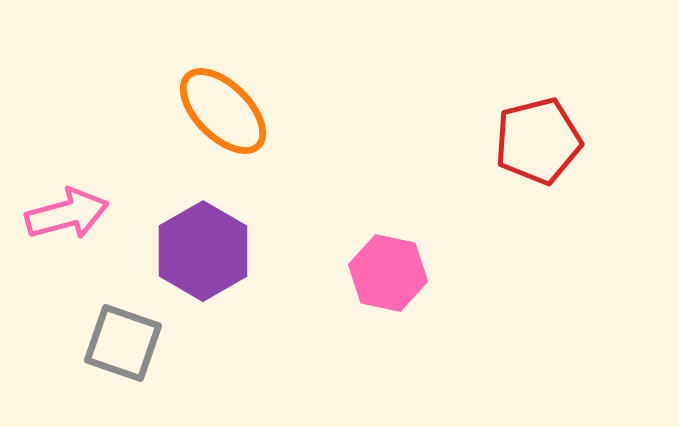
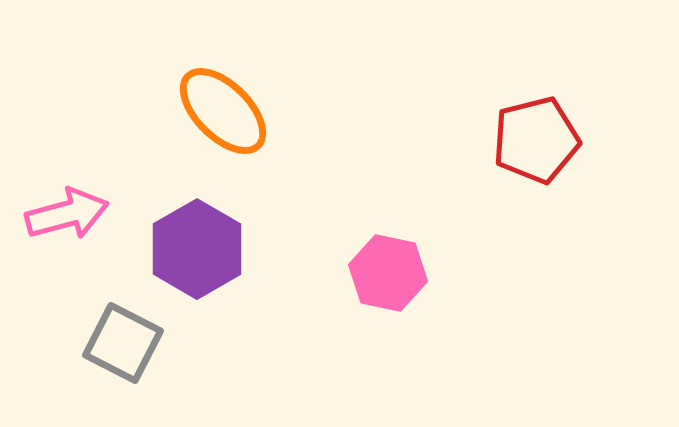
red pentagon: moved 2 px left, 1 px up
purple hexagon: moved 6 px left, 2 px up
gray square: rotated 8 degrees clockwise
